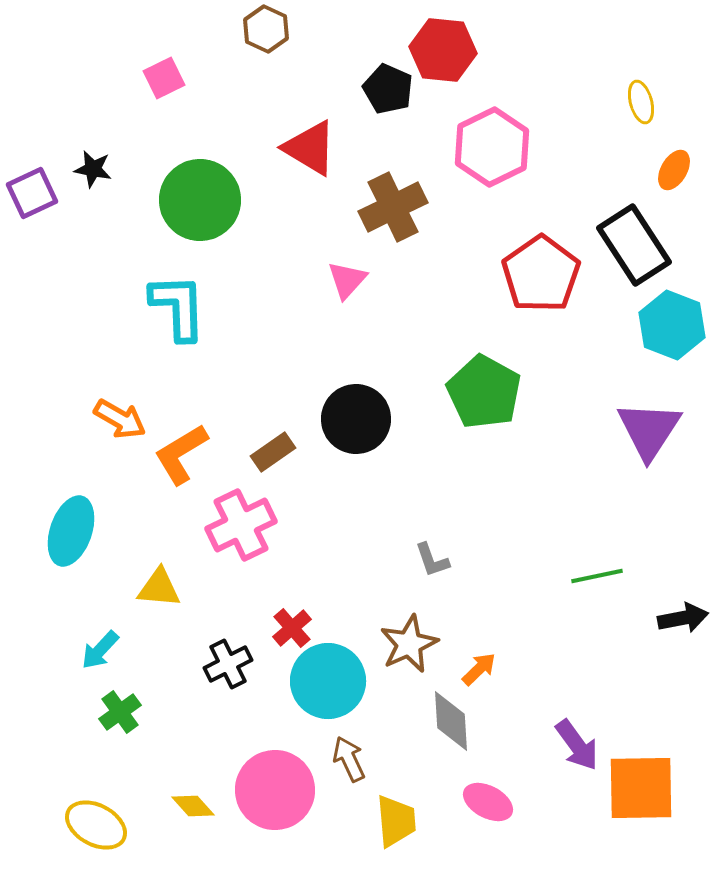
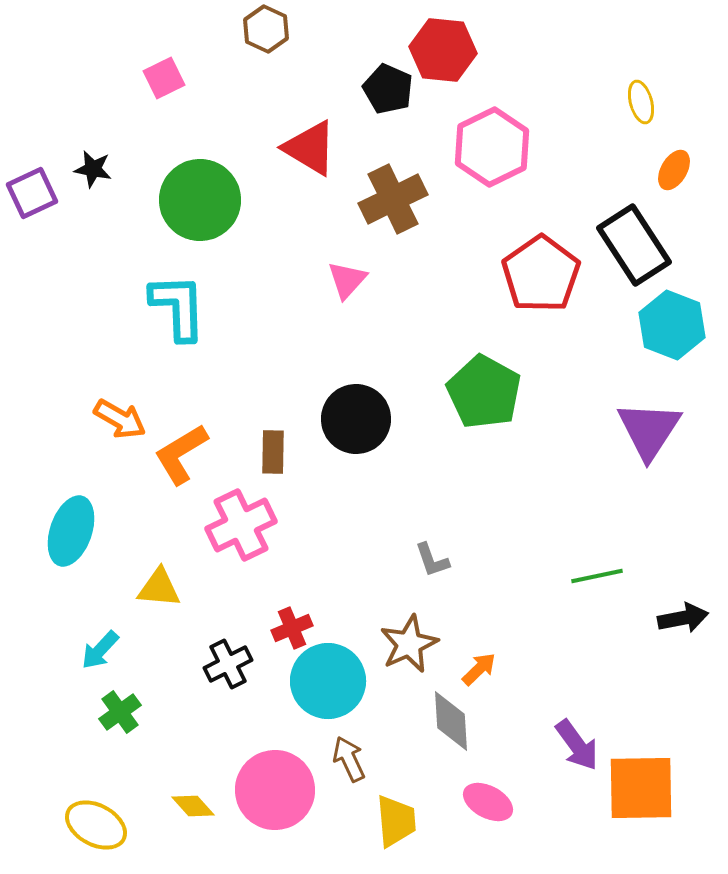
brown cross at (393, 207): moved 8 px up
brown rectangle at (273, 452): rotated 54 degrees counterclockwise
red cross at (292, 628): rotated 18 degrees clockwise
